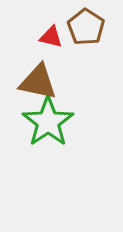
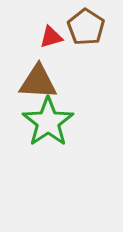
red triangle: rotated 30 degrees counterclockwise
brown triangle: rotated 9 degrees counterclockwise
